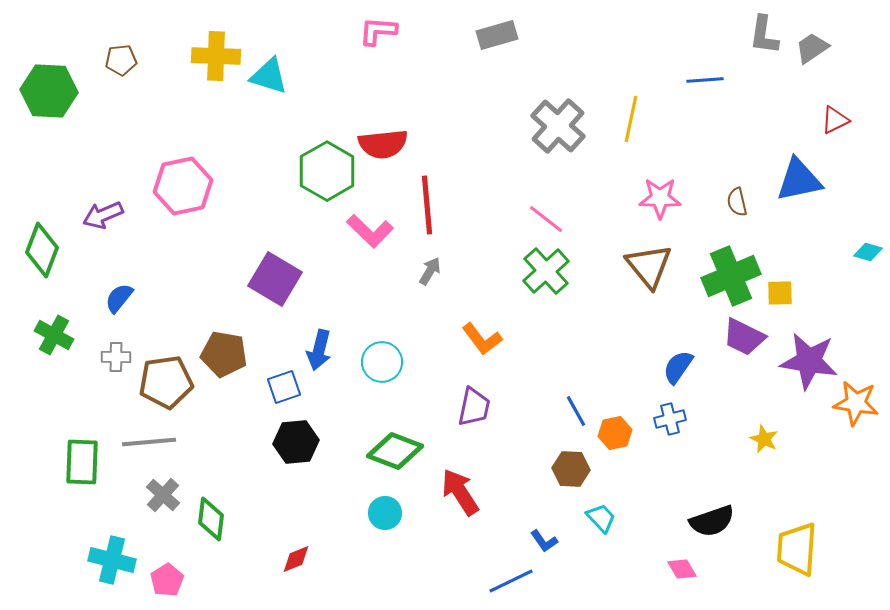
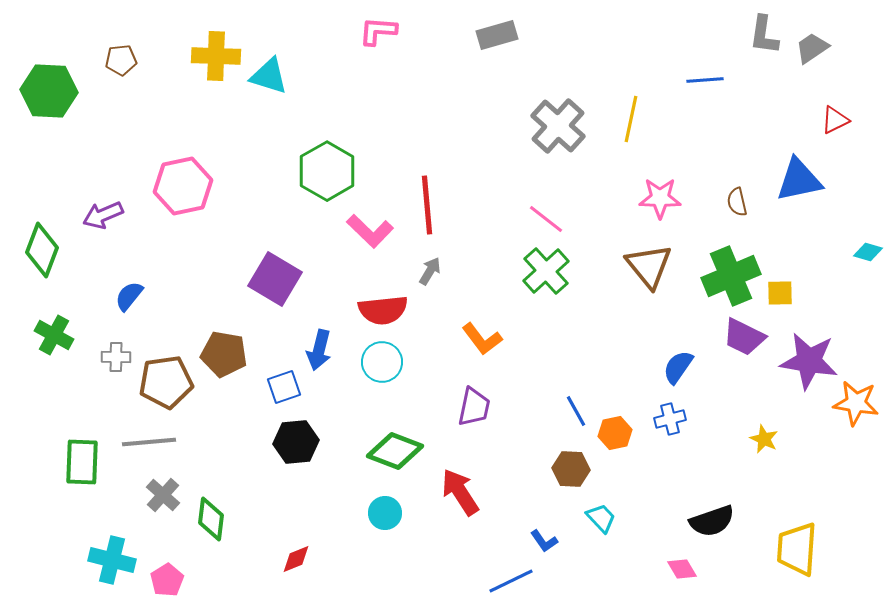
red semicircle at (383, 144): moved 166 px down
blue semicircle at (119, 298): moved 10 px right, 2 px up
